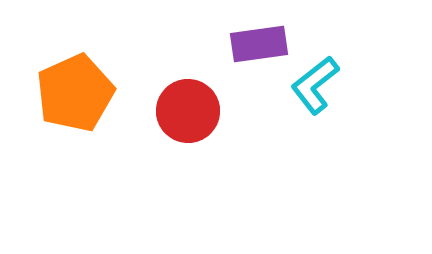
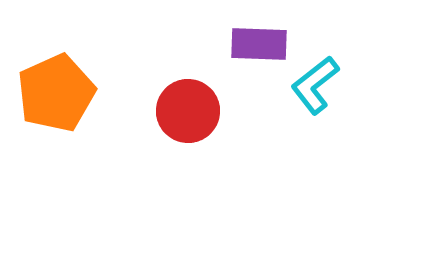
purple rectangle: rotated 10 degrees clockwise
orange pentagon: moved 19 px left
